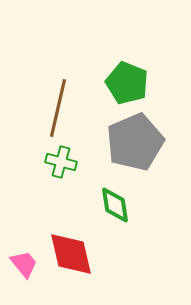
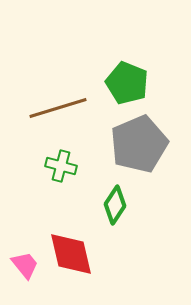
brown line: rotated 60 degrees clockwise
gray pentagon: moved 4 px right, 2 px down
green cross: moved 4 px down
green diamond: rotated 42 degrees clockwise
pink trapezoid: moved 1 px right, 1 px down
